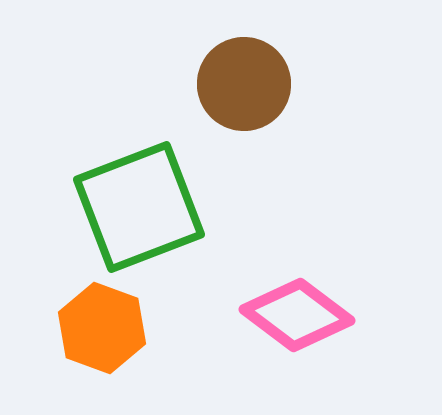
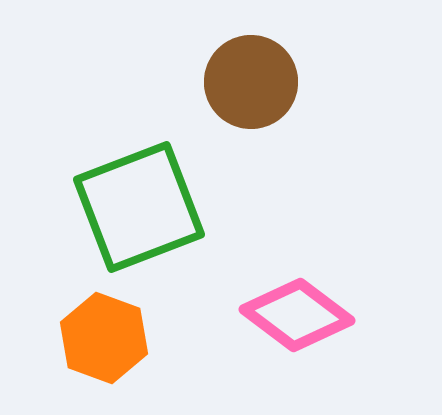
brown circle: moved 7 px right, 2 px up
orange hexagon: moved 2 px right, 10 px down
